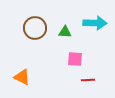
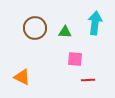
cyan arrow: rotated 85 degrees counterclockwise
